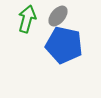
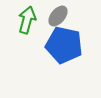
green arrow: moved 1 px down
